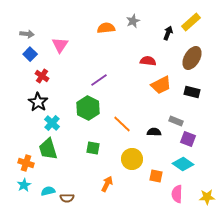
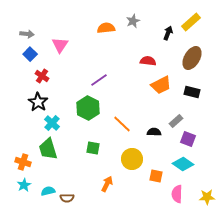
gray rectangle: rotated 64 degrees counterclockwise
orange cross: moved 3 px left, 1 px up
